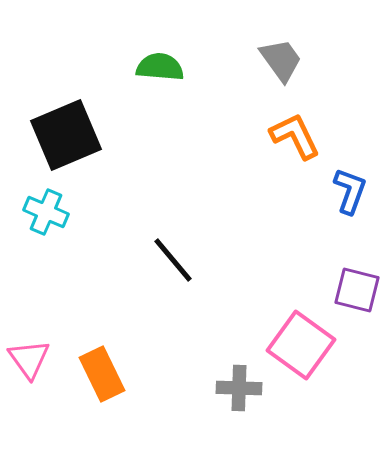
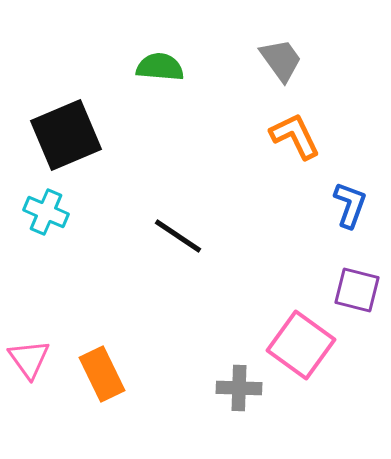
blue L-shape: moved 14 px down
black line: moved 5 px right, 24 px up; rotated 16 degrees counterclockwise
